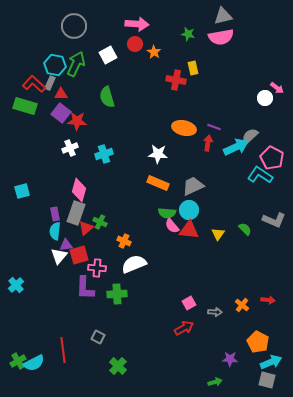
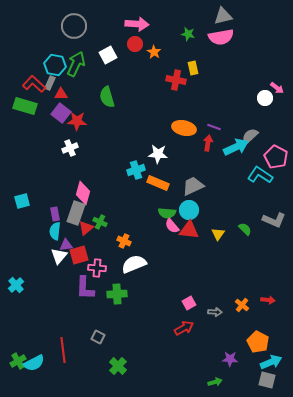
cyan cross at (104, 154): moved 32 px right, 16 px down
pink pentagon at (272, 158): moved 4 px right, 1 px up
pink diamond at (79, 190): moved 4 px right, 3 px down
cyan square at (22, 191): moved 10 px down
